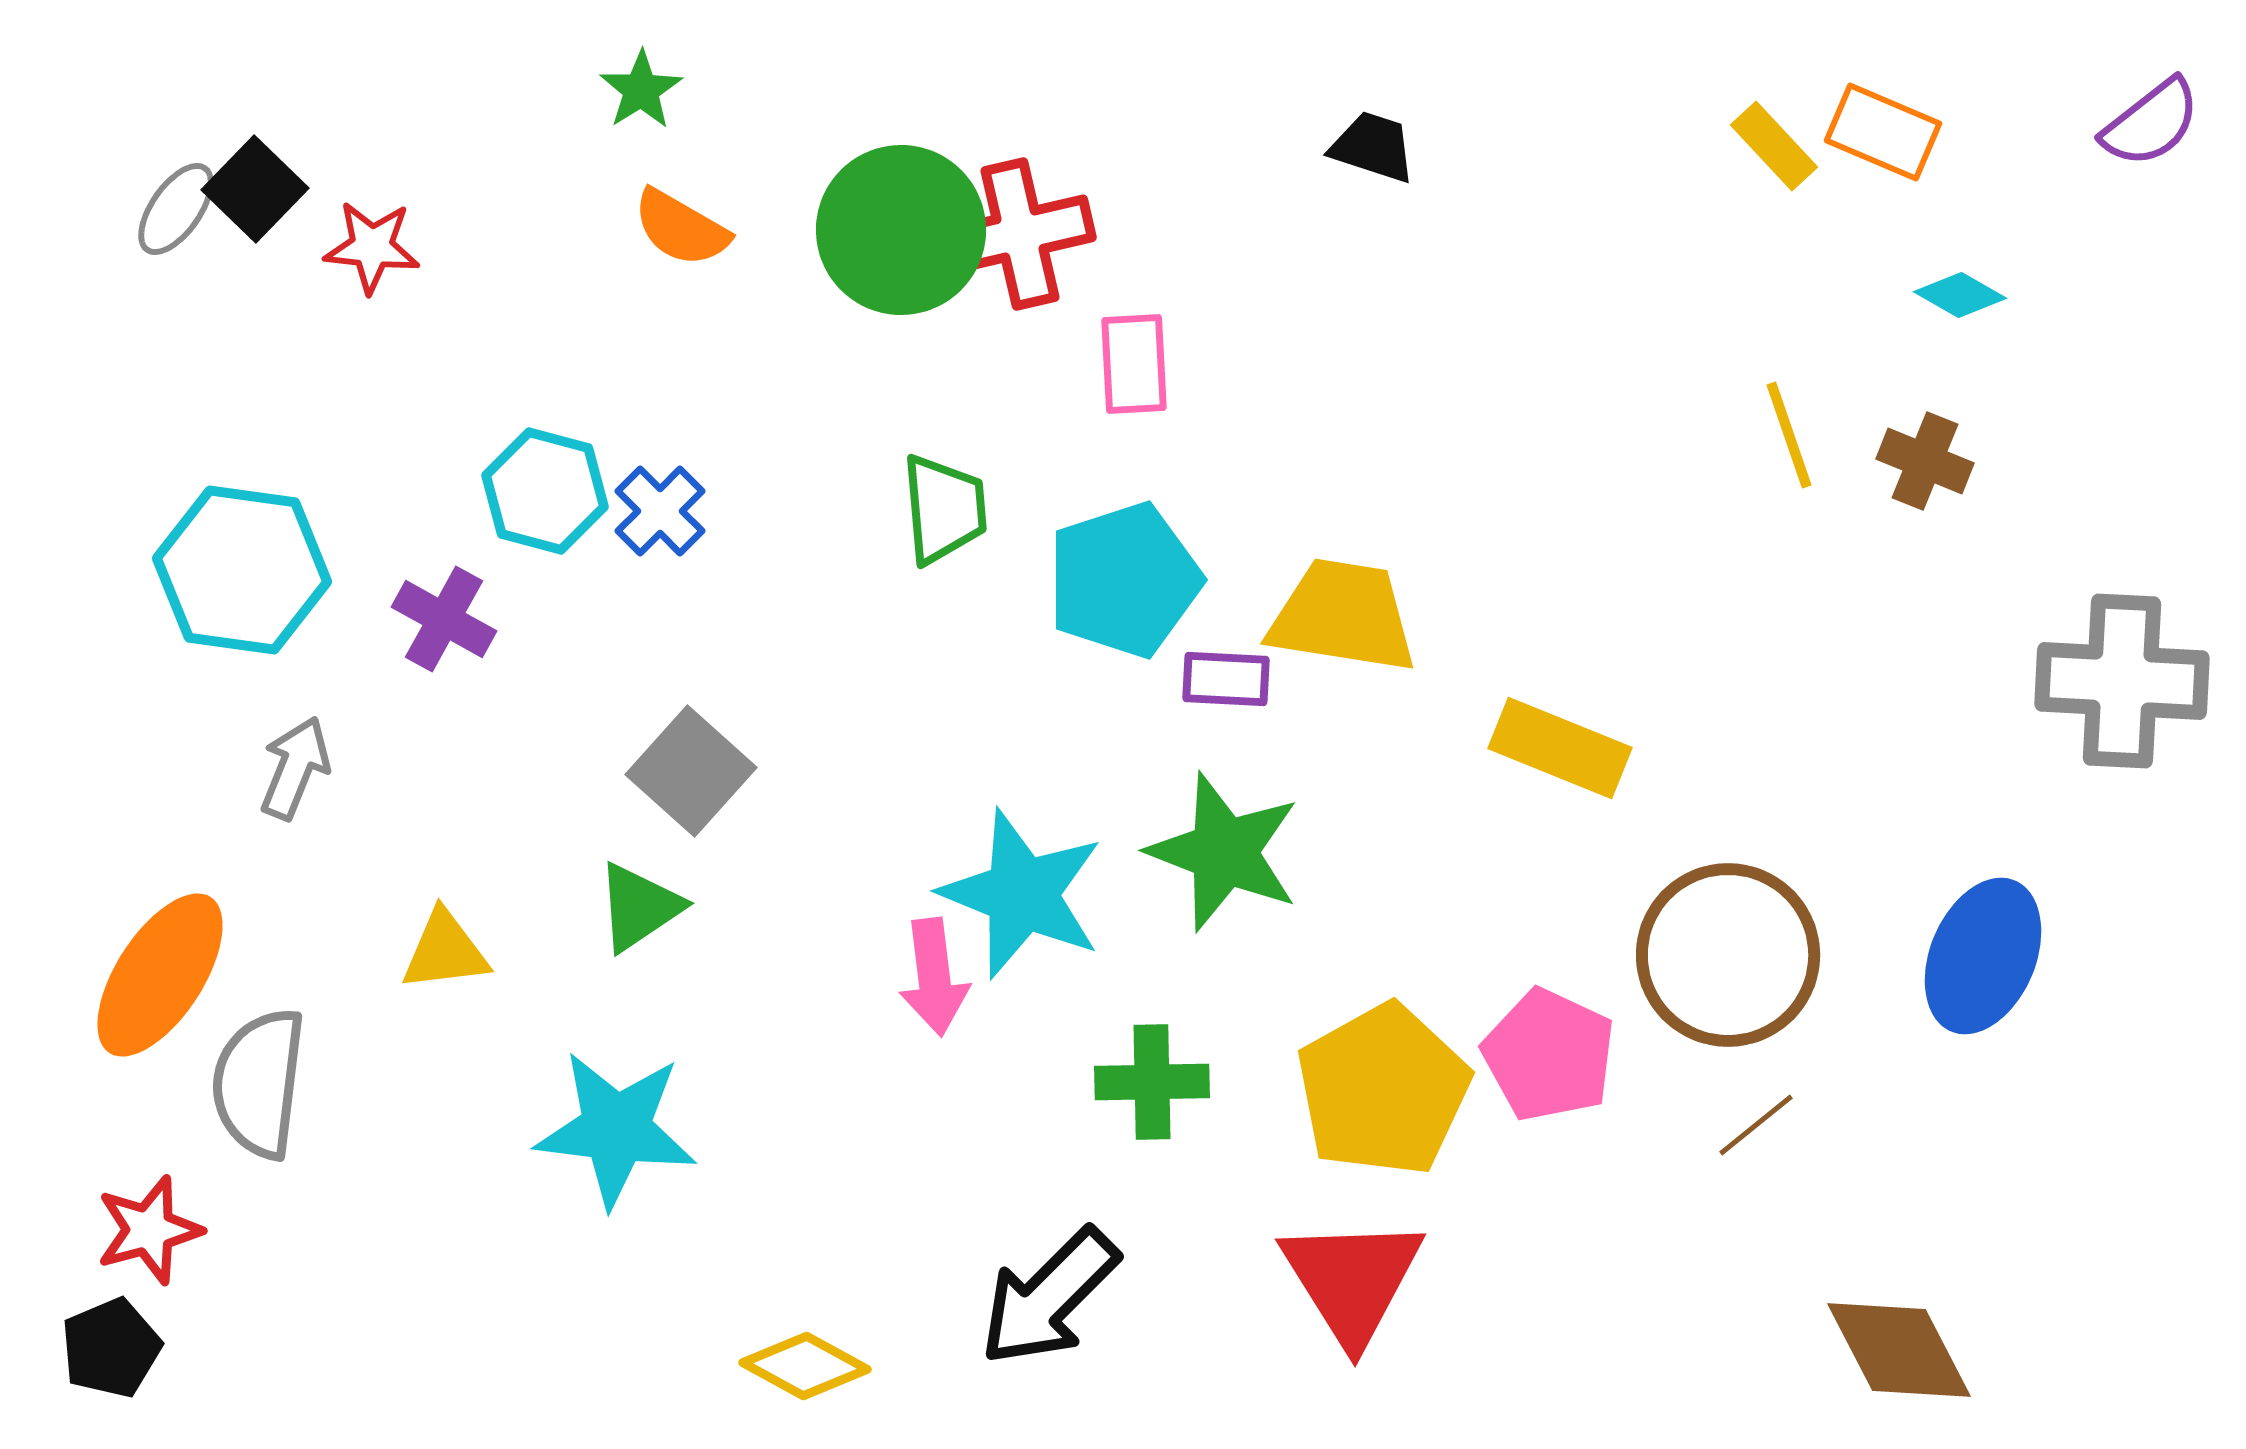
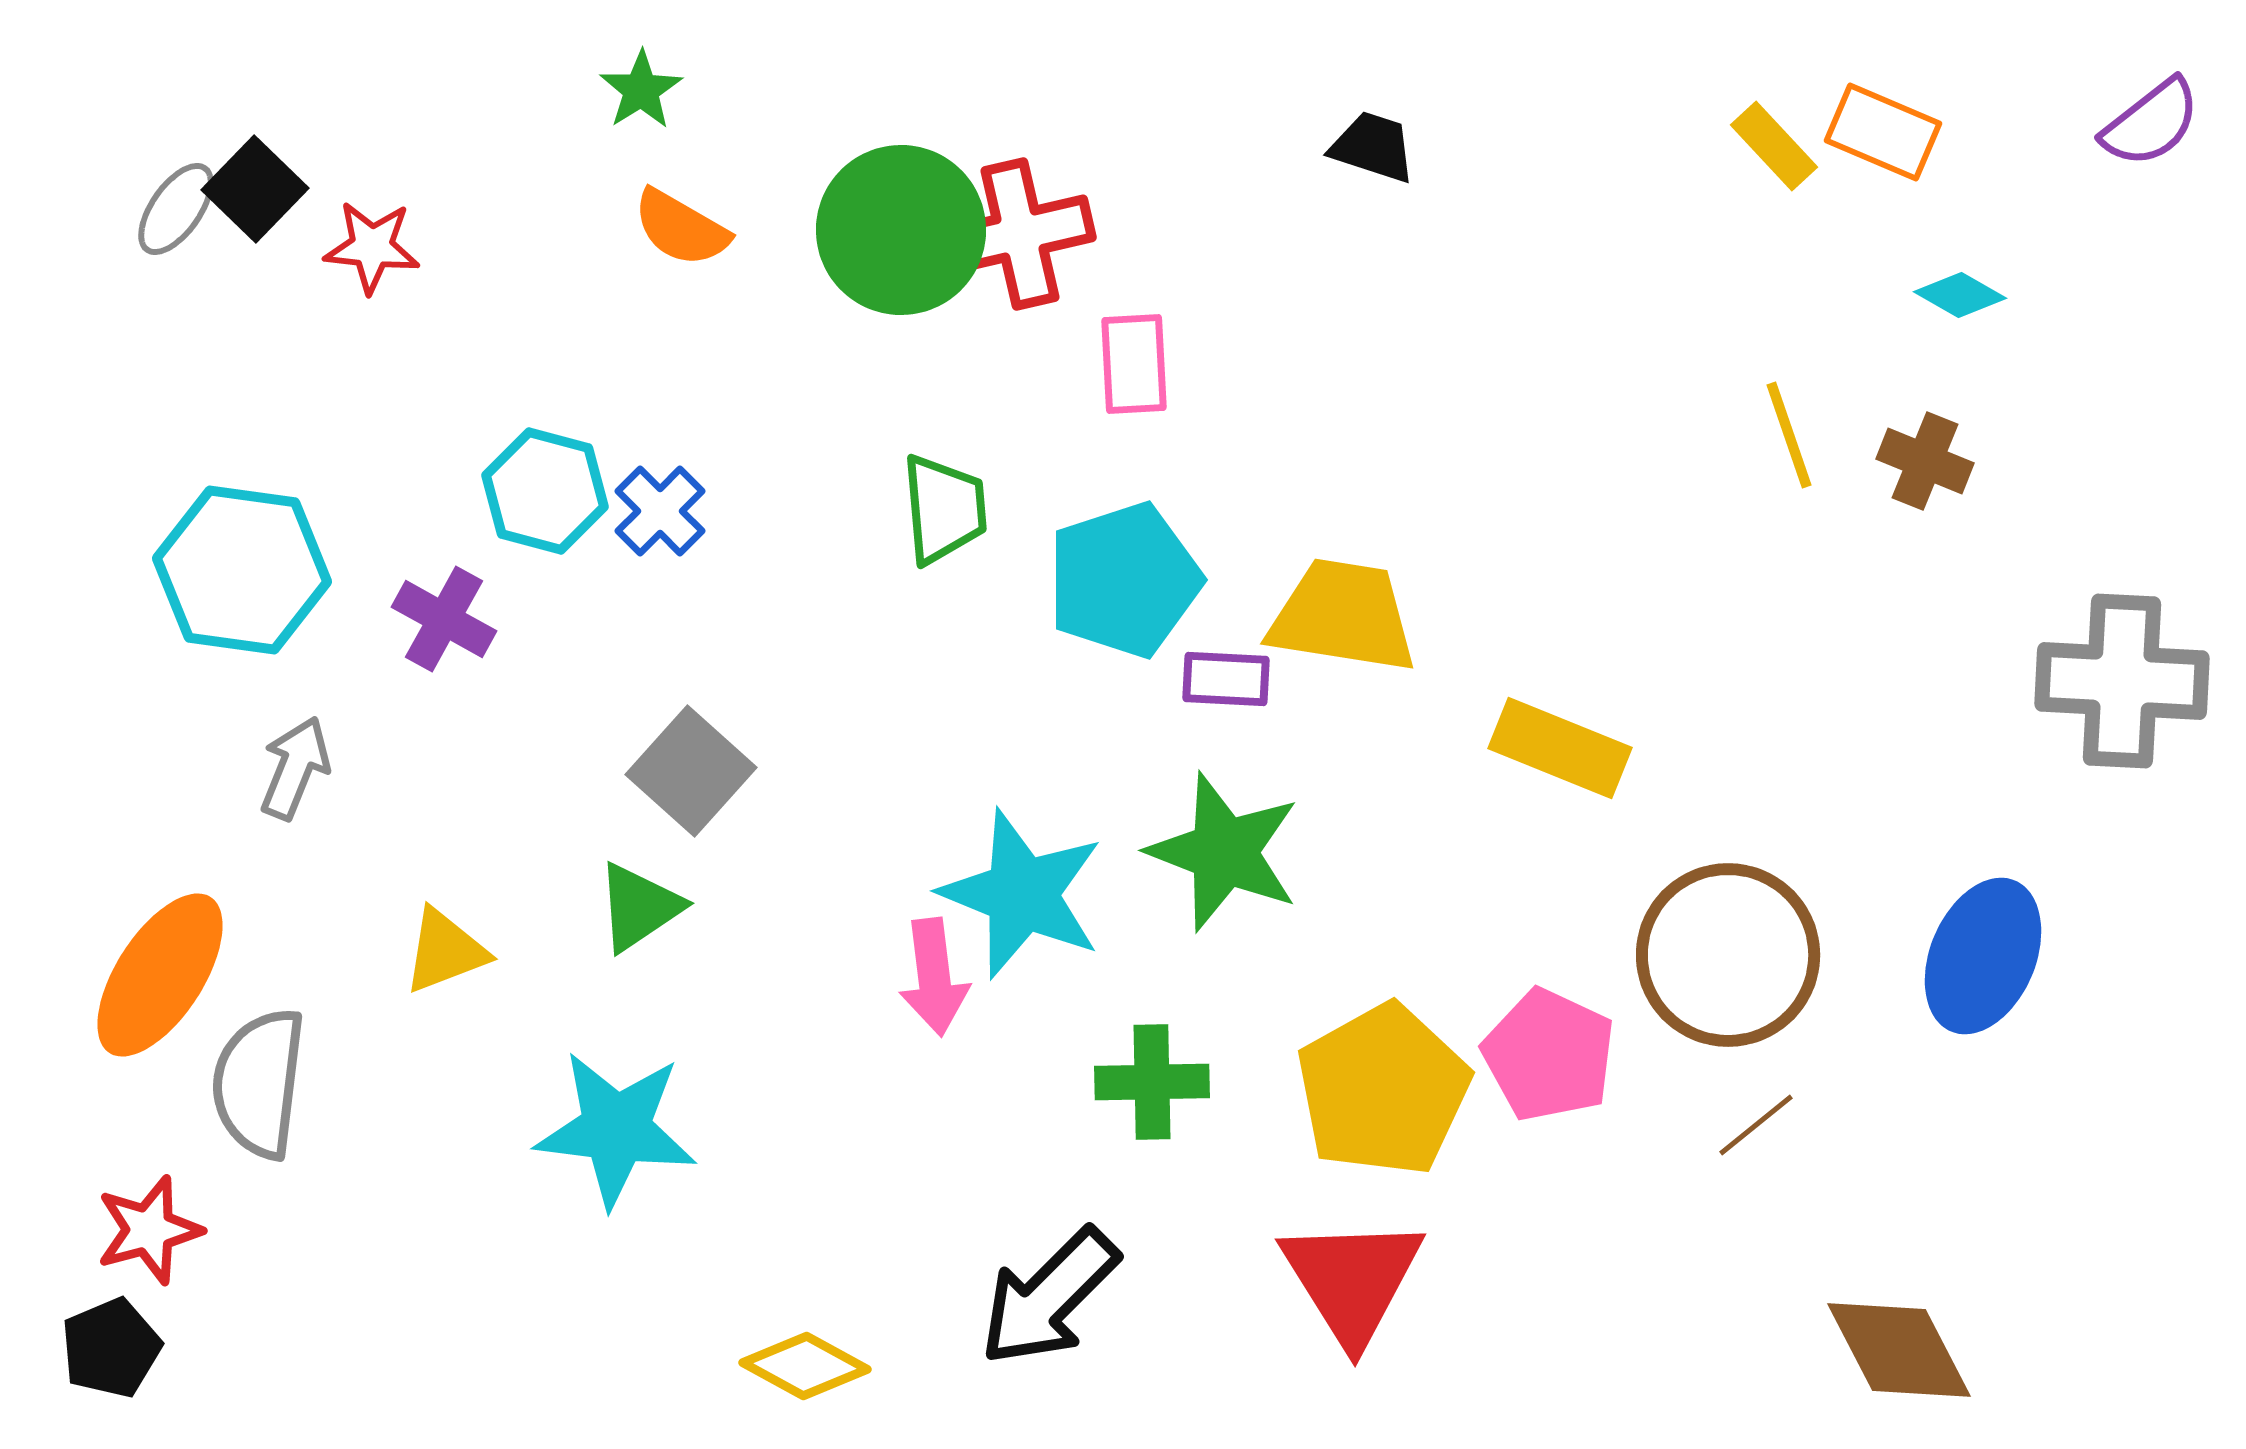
yellow triangle at (445, 951): rotated 14 degrees counterclockwise
